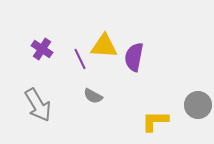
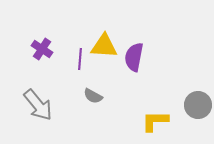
purple line: rotated 30 degrees clockwise
gray arrow: rotated 8 degrees counterclockwise
